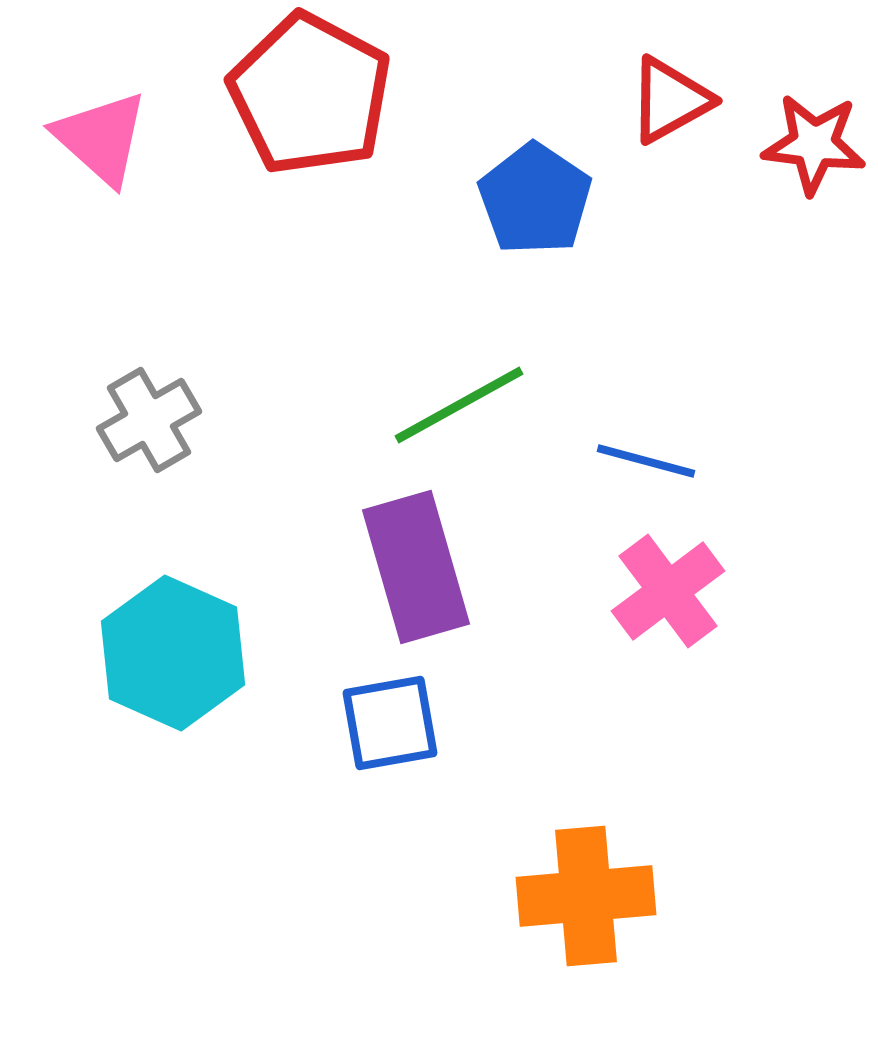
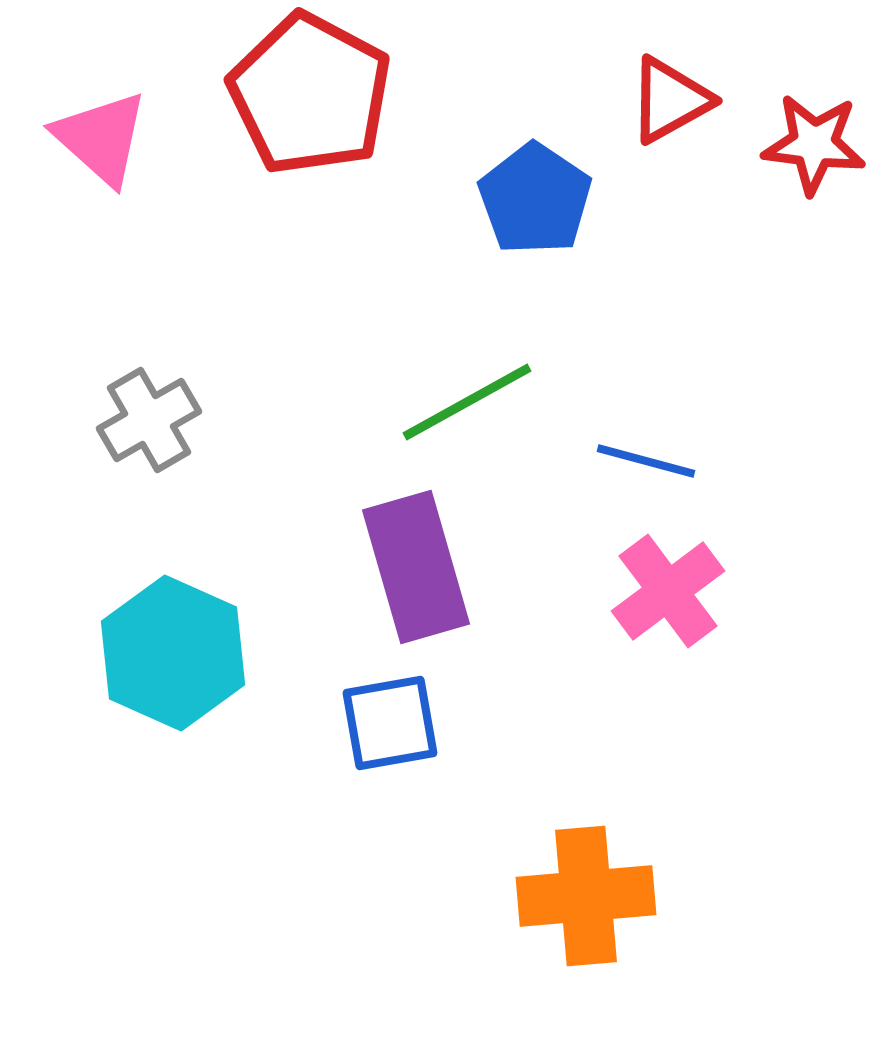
green line: moved 8 px right, 3 px up
